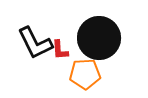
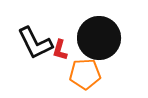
red L-shape: rotated 20 degrees clockwise
